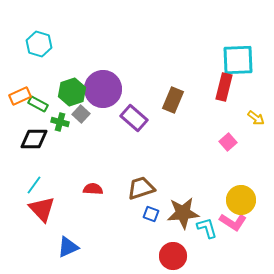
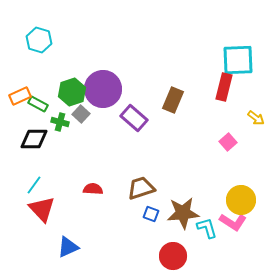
cyan hexagon: moved 4 px up
